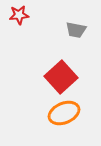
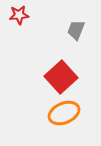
gray trapezoid: rotated 100 degrees clockwise
